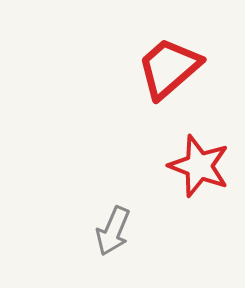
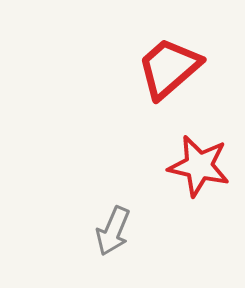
red star: rotated 8 degrees counterclockwise
